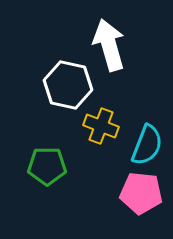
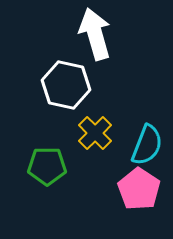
white arrow: moved 14 px left, 11 px up
white hexagon: moved 2 px left
yellow cross: moved 6 px left, 7 px down; rotated 24 degrees clockwise
pink pentagon: moved 2 px left, 4 px up; rotated 27 degrees clockwise
